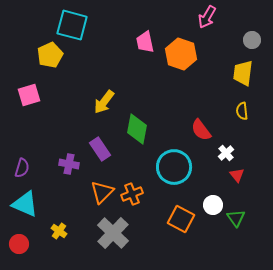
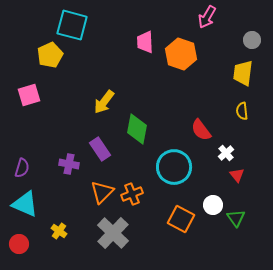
pink trapezoid: rotated 10 degrees clockwise
